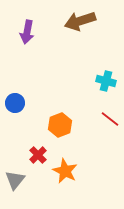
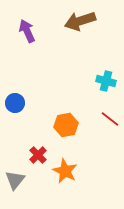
purple arrow: moved 1 px up; rotated 145 degrees clockwise
orange hexagon: moved 6 px right; rotated 10 degrees clockwise
